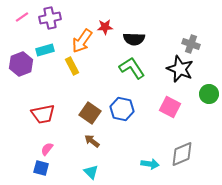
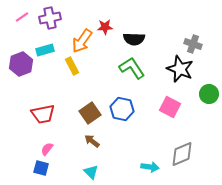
gray cross: moved 2 px right
brown square: rotated 20 degrees clockwise
cyan arrow: moved 3 px down
